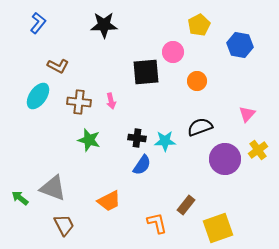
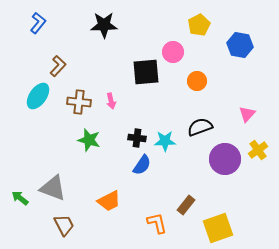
brown L-shape: rotated 75 degrees counterclockwise
